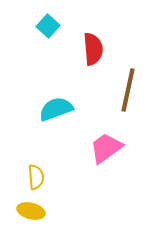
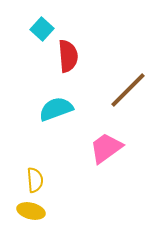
cyan square: moved 6 px left, 3 px down
red semicircle: moved 25 px left, 7 px down
brown line: rotated 33 degrees clockwise
yellow semicircle: moved 1 px left, 3 px down
